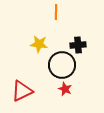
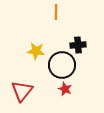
yellow star: moved 3 px left, 7 px down
red triangle: rotated 25 degrees counterclockwise
